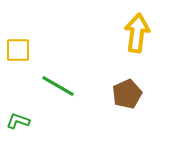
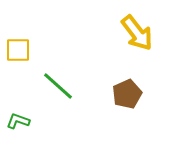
yellow arrow: rotated 135 degrees clockwise
green line: rotated 12 degrees clockwise
